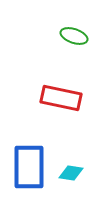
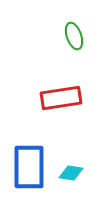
green ellipse: rotated 52 degrees clockwise
red rectangle: rotated 21 degrees counterclockwise
